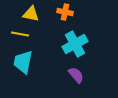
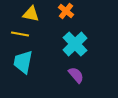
orange cross: moved 1 px right, 1 px up; rotated 28 degrees clockwise
cyan cross: rotated 15 degrees counterclockwise
